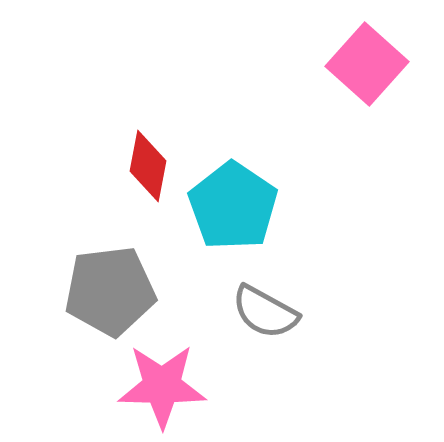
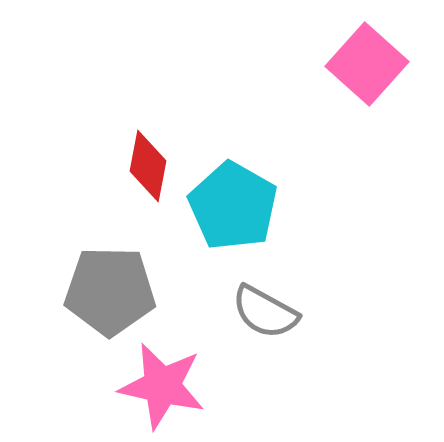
cyan pentagon: rotated 4 degrees counterclockwise
gray pentagon: rotated 8 degrees clockwise
pink star: rotated 12 degrees clockwise
